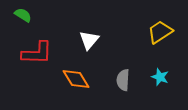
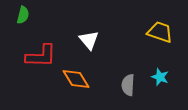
green semicircle: rotated 72 degrees clockwise
yellow trapezoid: rotated 52 degrees clockwise
white triangle: rotated 20 degrees counterclockwise
red L-shape: moved 4 px right, 3 px down
gray semicircle: moved 5 px right, 5 px down
